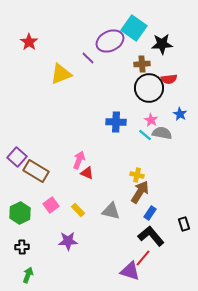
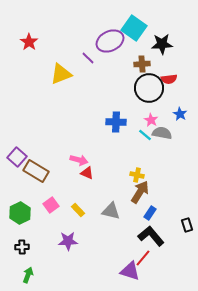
pink arrow: rotated 84 degrees clockwise
black rectangle: moved 3 px right, 1 px down
